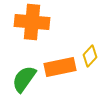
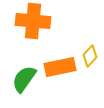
orange cross: moved 1 px right, 1 px up
